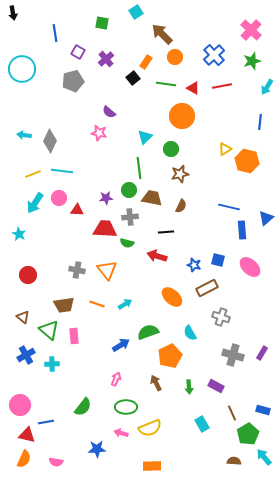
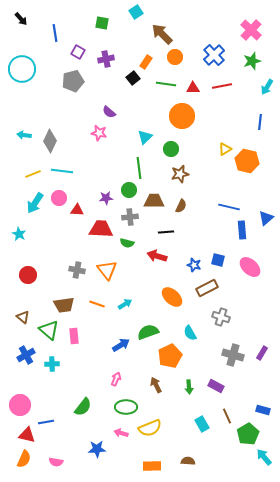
black arrow at (13, 13): moved 8 px right, 6 px down; rotated 32 degrees counterclockwise
purple cross at (106, 59): rotated 28 degrees clockwise
red triangle at (193, 88): rotated 32 degrees counterclockwise
brown trapezoid at (152, 198): moved 2 px right, 3 px down; rotated 10 degrees counterclockwise
red trapezoid at (105, 229): moved 4 px left
brown arrow at (156, 383): moved 2 px down
brown line at (232, 413): moved 5 px left, 3 px down
brown semicircle at (234, 461): moved 46 px left
